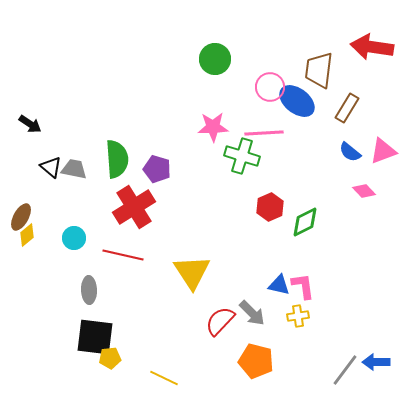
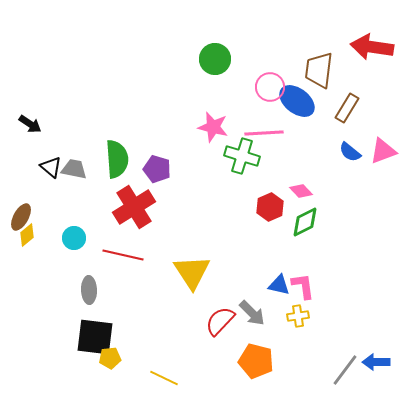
pink star: rotated 16 degrees clockwise
pink diamond: moved 63 px left
